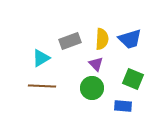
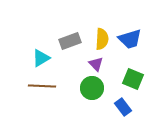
blue rectangle: moved 1 px down; rotated 48 degrees clockwise
